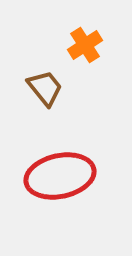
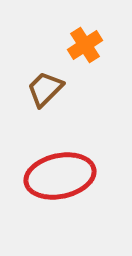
brown trapezoid: moved 1 px down; rotated 96 degrees counterclockwise
